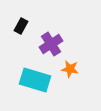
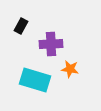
purple cross: rotated 30 degrees clockwise
